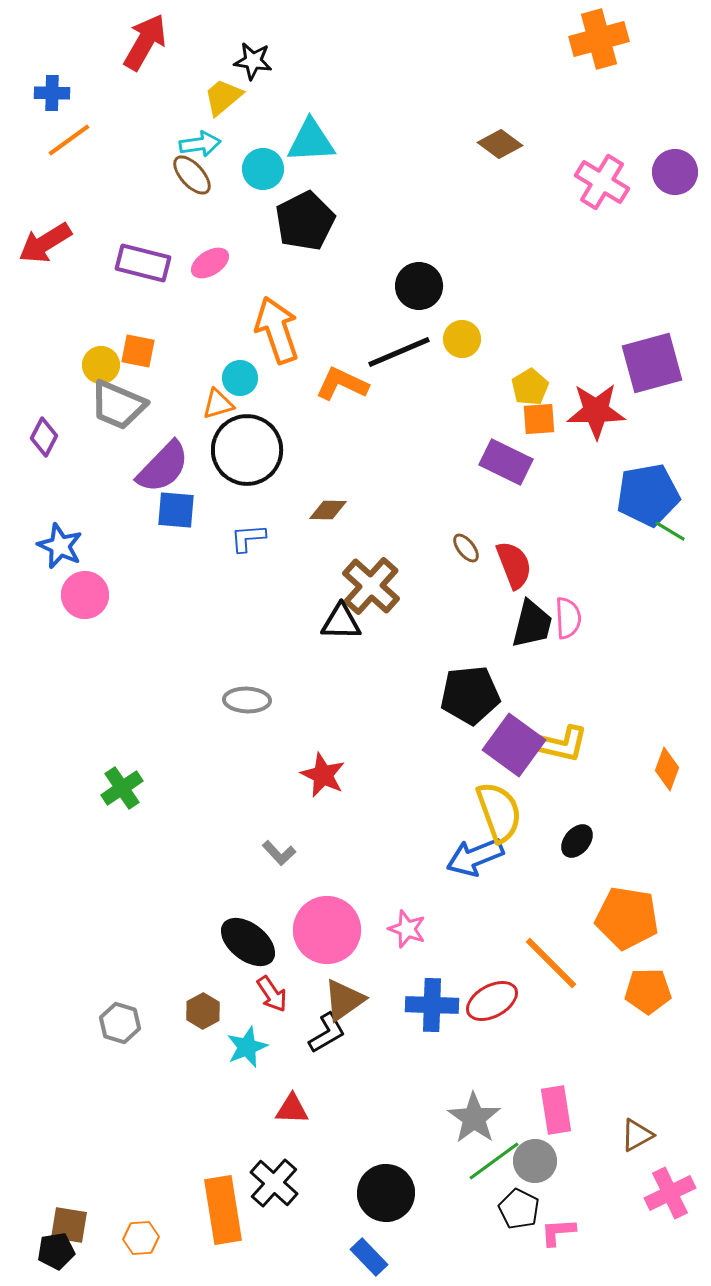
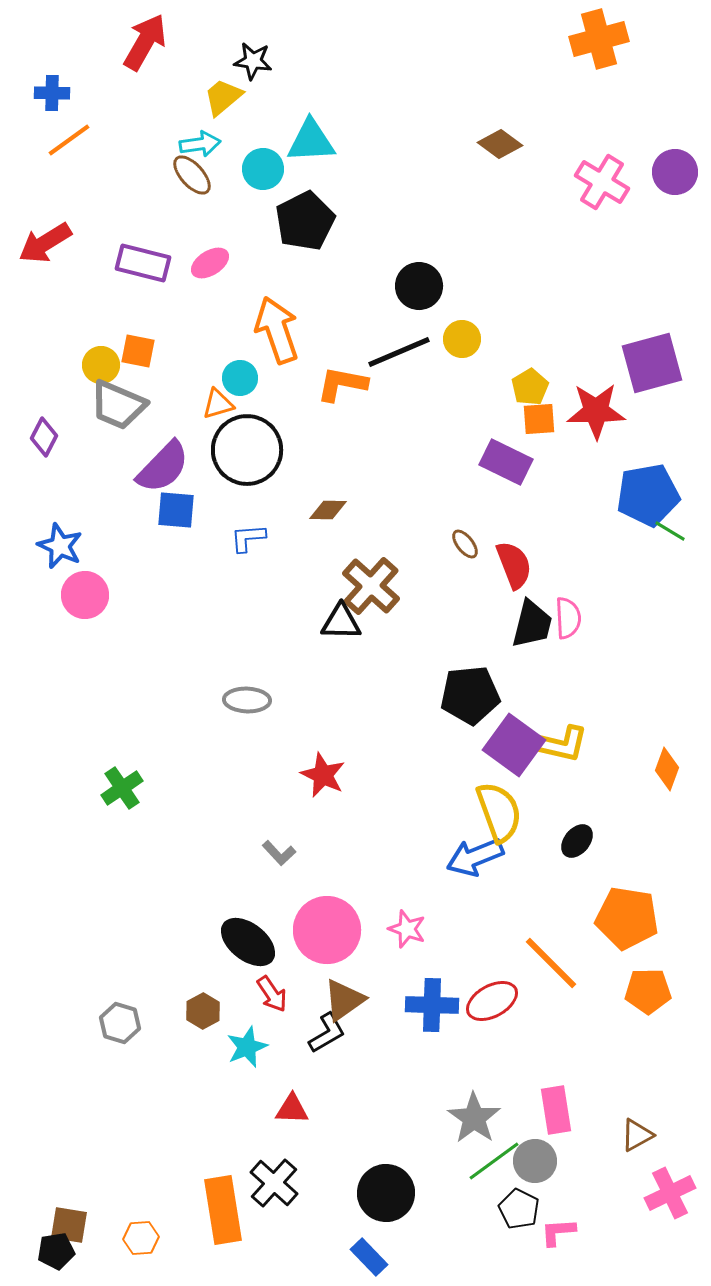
orange L-shape at (342, 384): rotated 14 degrees counterclockwise
brown ellipse at (466, 548): moved 1 px left, 4 px up
